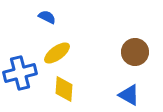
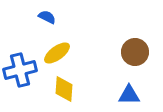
blue cross: moved 3 px up
blue triangle: rotated 30 degrees counterclockwise
